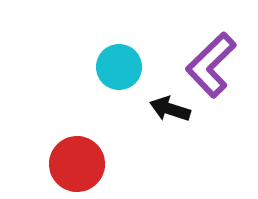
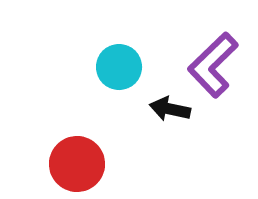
purple L-shape: moved 2 px right
black arrow: rotated 6 degrees counterclockwise
